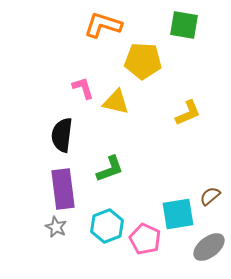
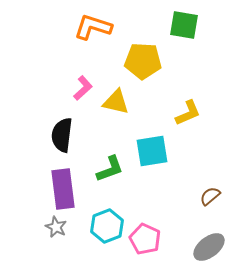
orange L-shape: moved 10 px left, 2 px down
pink L-shape: rotated 65 degrees clockwise
cyan square: moved 26 px left, 63 px up
